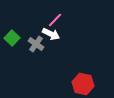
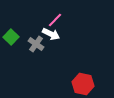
green square: moved 1 px left, 1 px up
